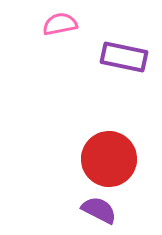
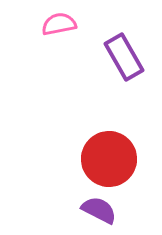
pink semicircle: moved 1 px left
purple rectangle: rotated 48 degrees clockwise
